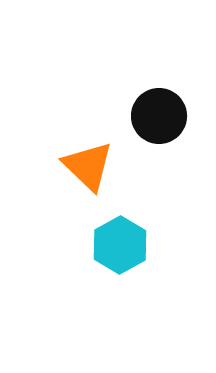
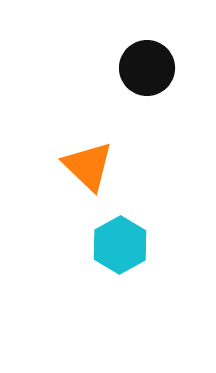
black circle: moved 12 px left, 48 px up
